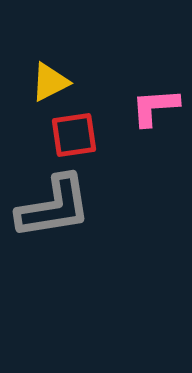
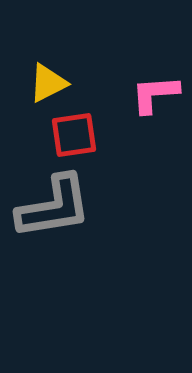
yellow triangle: moved 2 px left, 1 px down
pink L-shape: moved 13 px up
